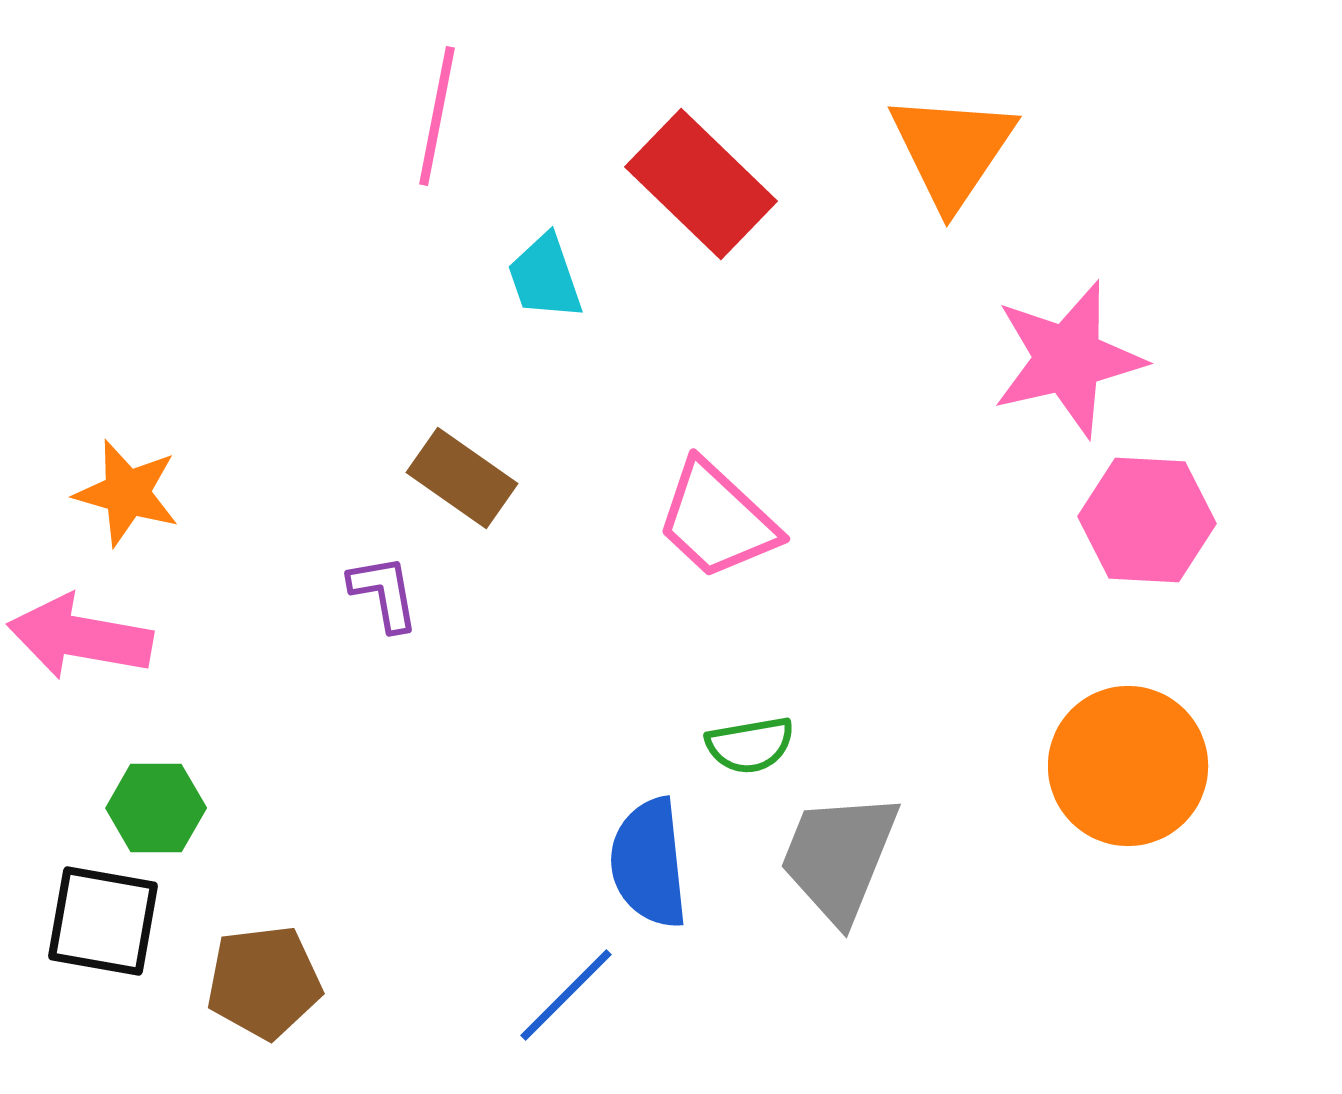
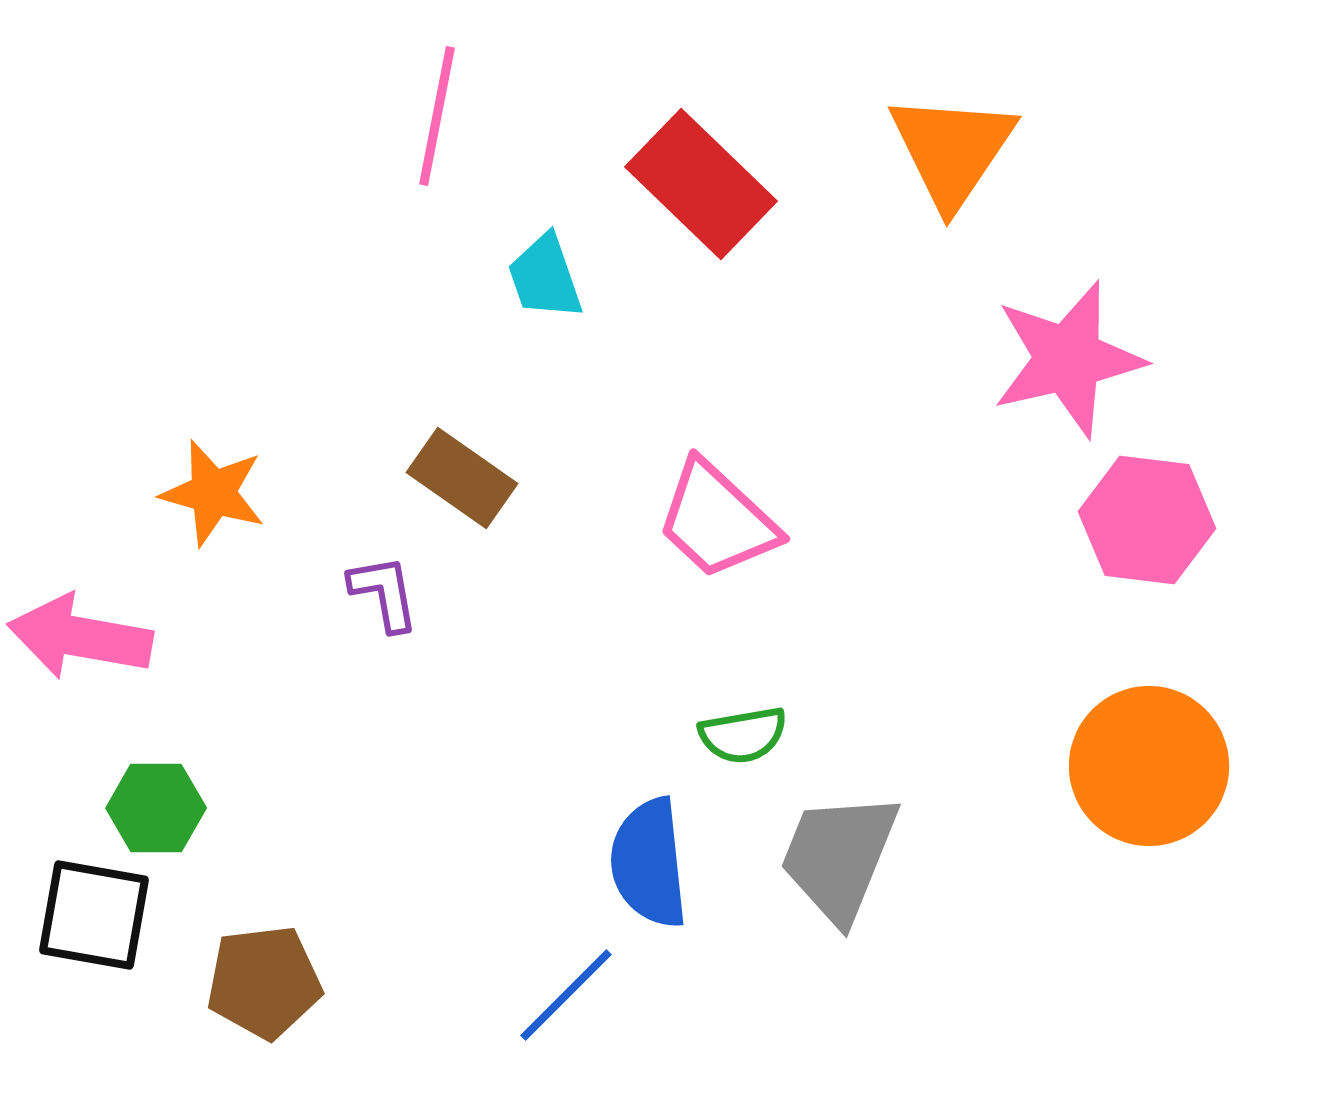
orange star: moved 86 px right
pink hexagon: rotated 4 degrees clockwise
green semicircle: moved 7 px left, 10 px up
orange circle: moved 21 px right
black square: moved 9 px left, 6 px up
